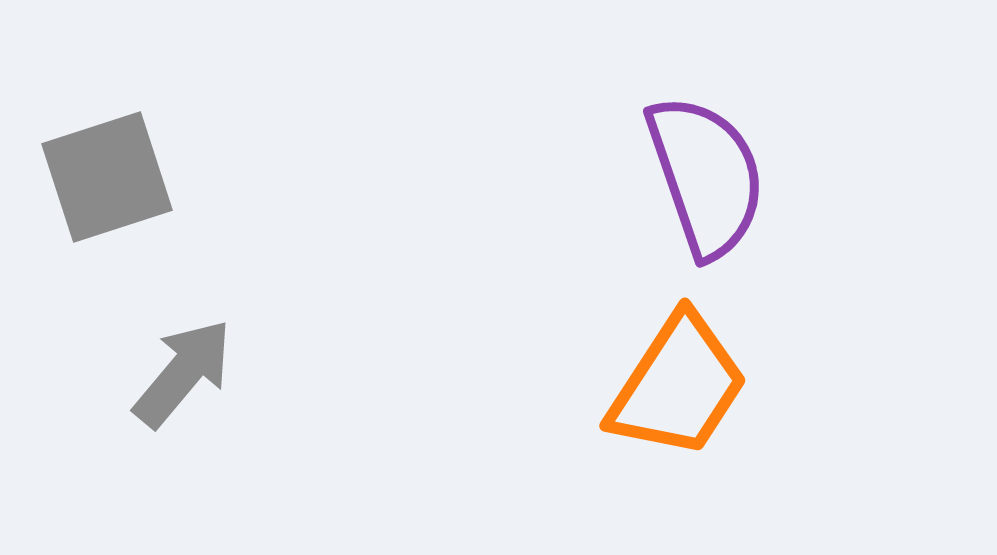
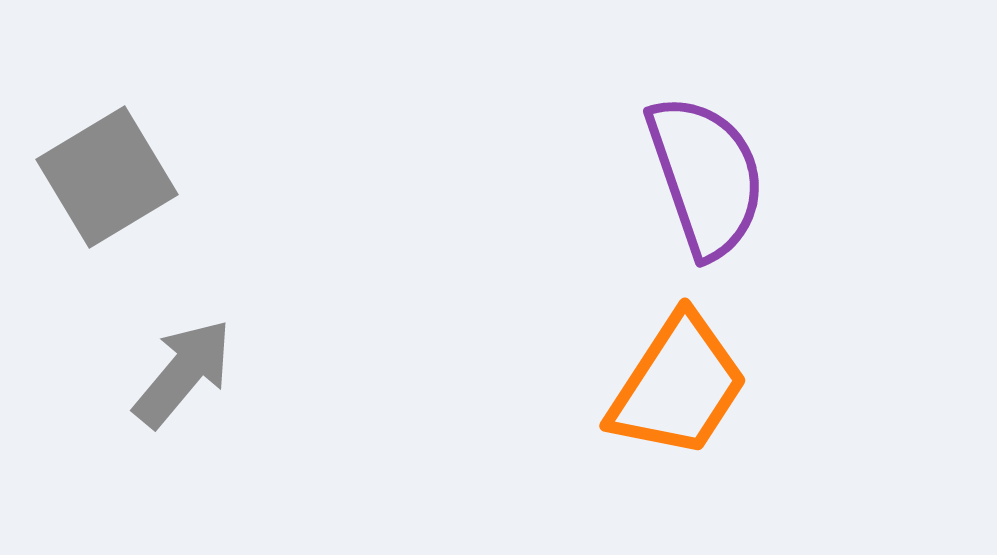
gray square: rotated 13 degrees counterclockwise
